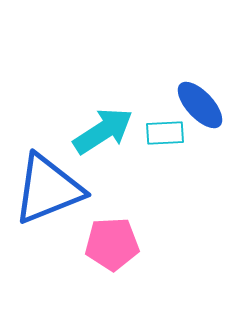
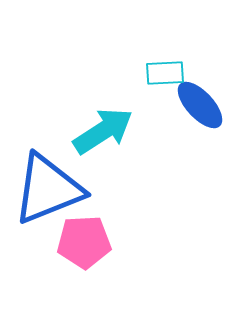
cyan rectangle: moved 60 px up
pink pentagon: moved 28 px left, 2 px up
